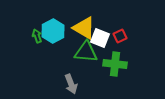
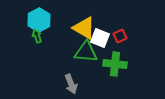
cyan hexagon: moved 14 px left, 11 px up
